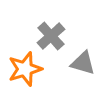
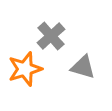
gray triangle: moved 4 px down
